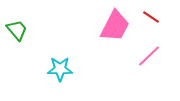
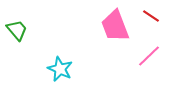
red line: moved 1 px up
pink trapezoid: rotated 132 degrees clockwise
cyan star: rotated 25 degrees clockwise
